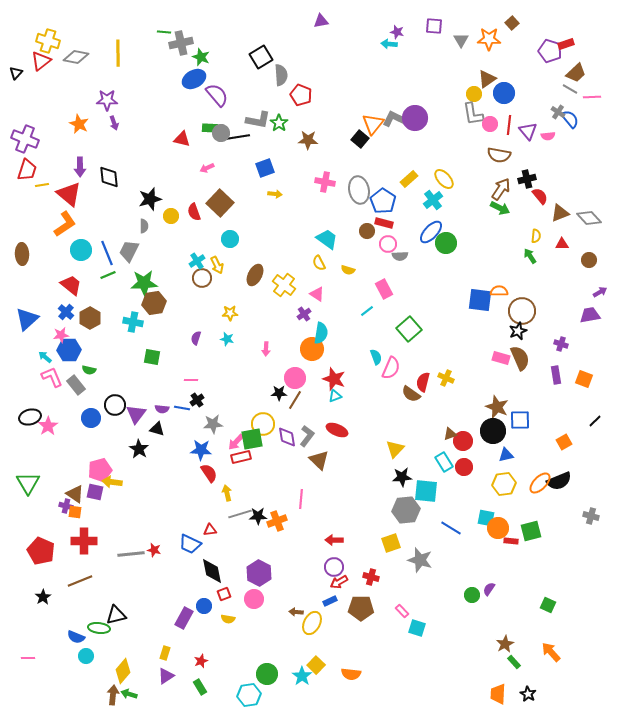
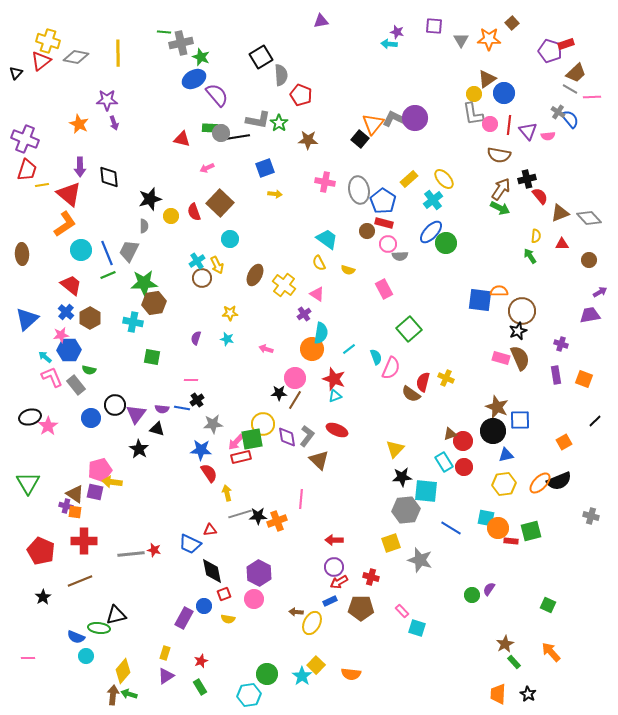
cyan line at (367, 311): moved 18 px left, 38 px down
pink arrow at (266, 349): rotated 104 degrees clockwise
